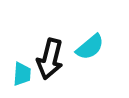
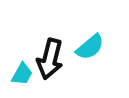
cyan trapezoid: rotated 25 degrees clockwise
